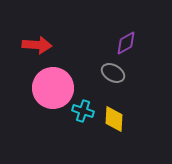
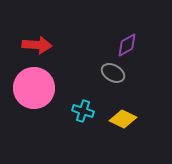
purple diamond: moved 1 px right, 2 px down
pink circle: moved 19 px left
yellow diamond: moved 9 px right; rotated 68 degrees counterclockwise
